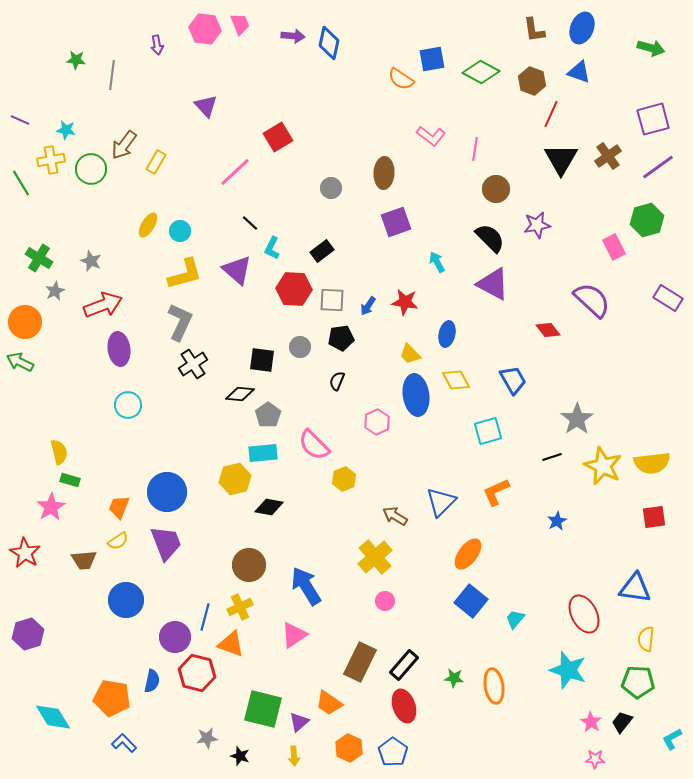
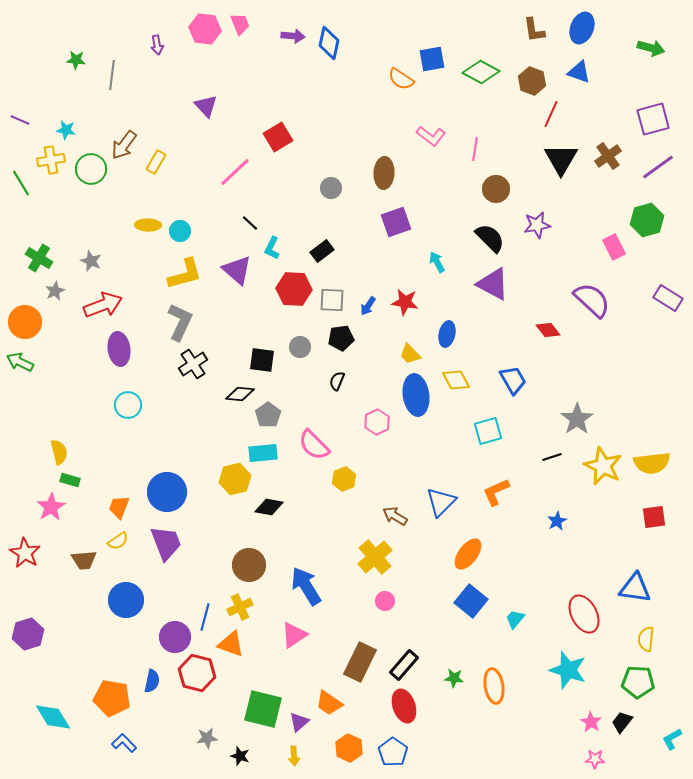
yellow ellipse at (148, 225): rotated 60 degrees clockwise
